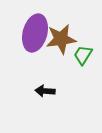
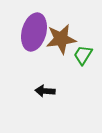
purple ellipse: moved 1 px left, 1 px up
